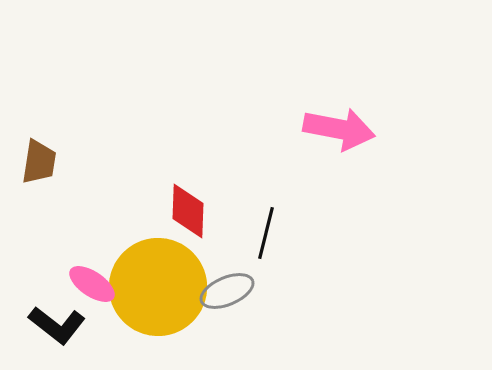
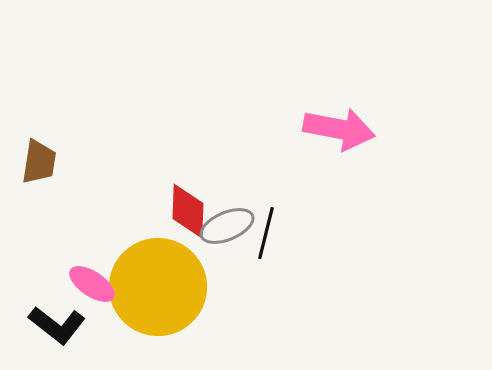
gray ellipse: moved 65 px up
